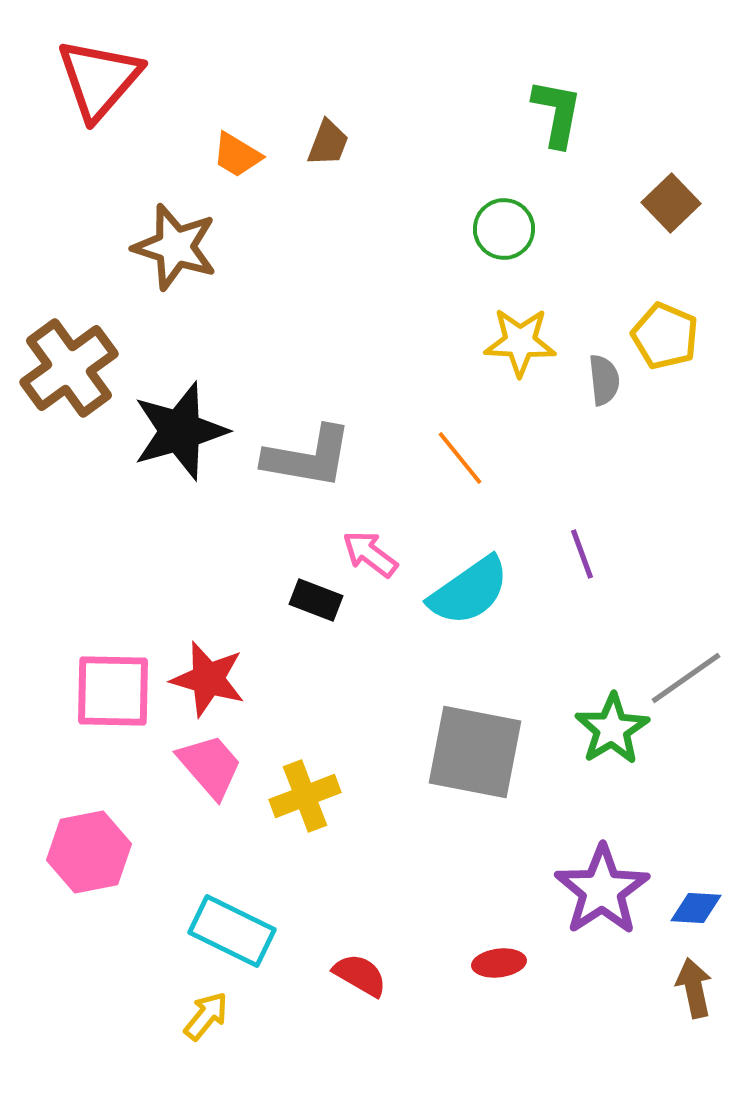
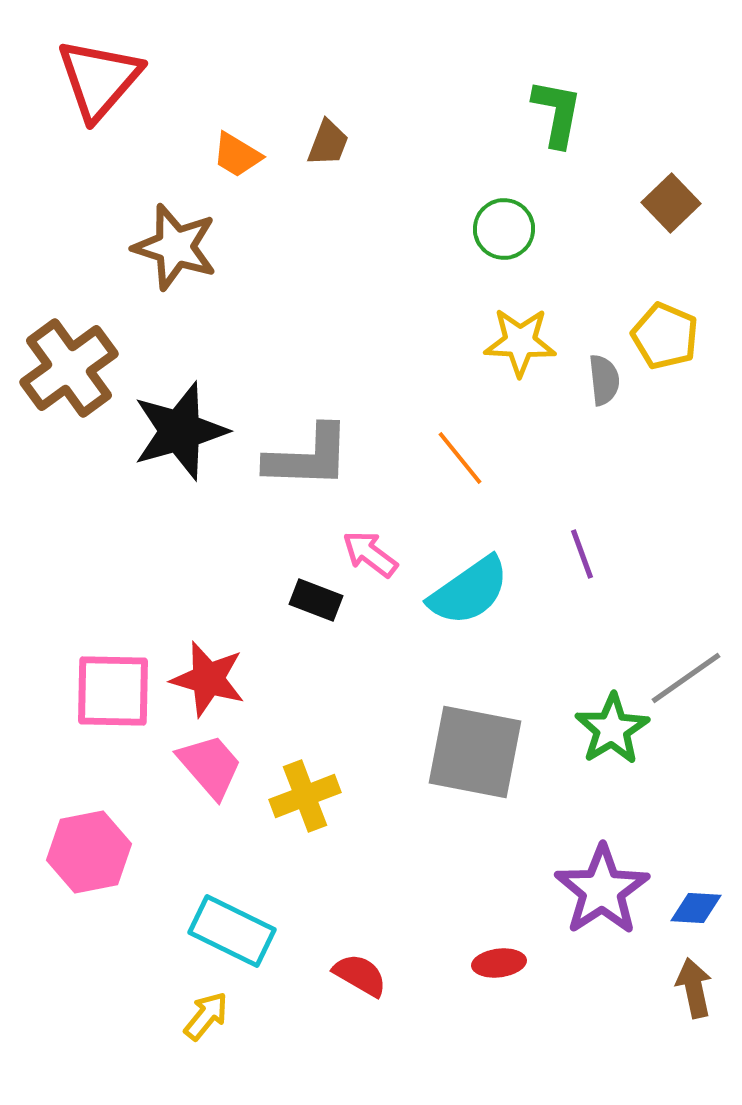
gray L-shape: rotated 8 degrees counterclockwise
